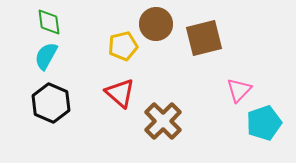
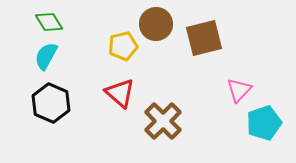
green diamond: rotated 24 degrees counterclockwise
